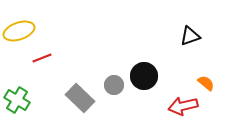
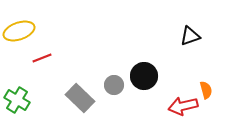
orange semicircle: moved 7 px down; rotated 36 degrees clockwise
